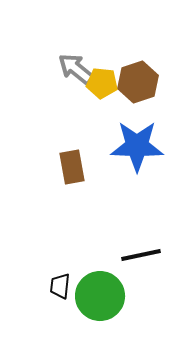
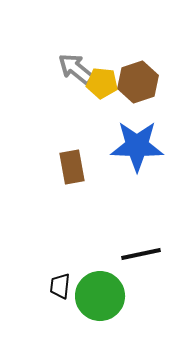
black line: moved 1 px up
